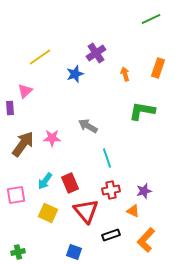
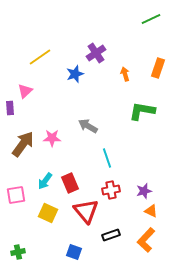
orange triangle: moved 18 px right
